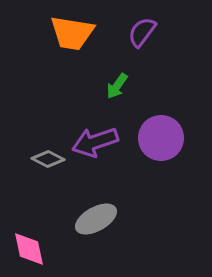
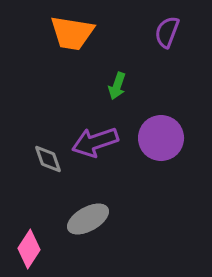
purple semicircle: moved 25 px right; rotated 16 degrees counterclockwise
green arrow: rotated 16 degrees counterclockwise
gray diamond: rotated 44 degrees clockwise
gray ellipse: moved 8 px left
pink diamond: rotated 45 degrees clockwise
